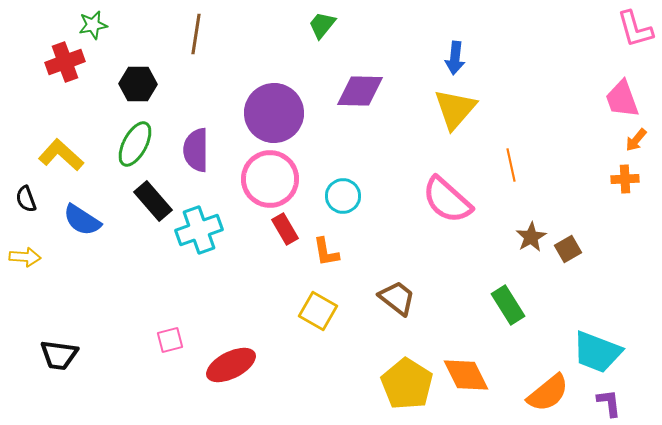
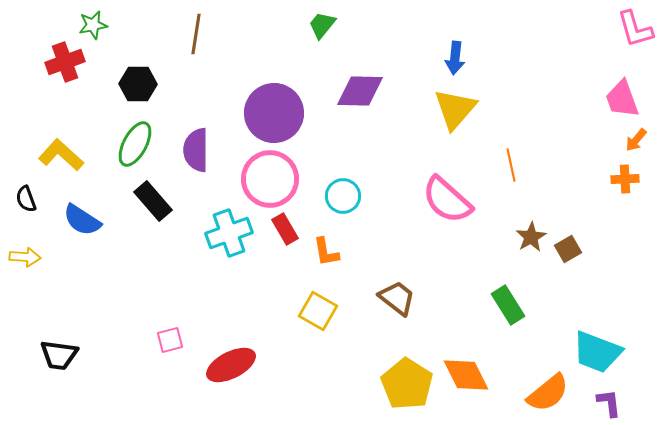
cyan cross: moved 30 px right, 3 px down
